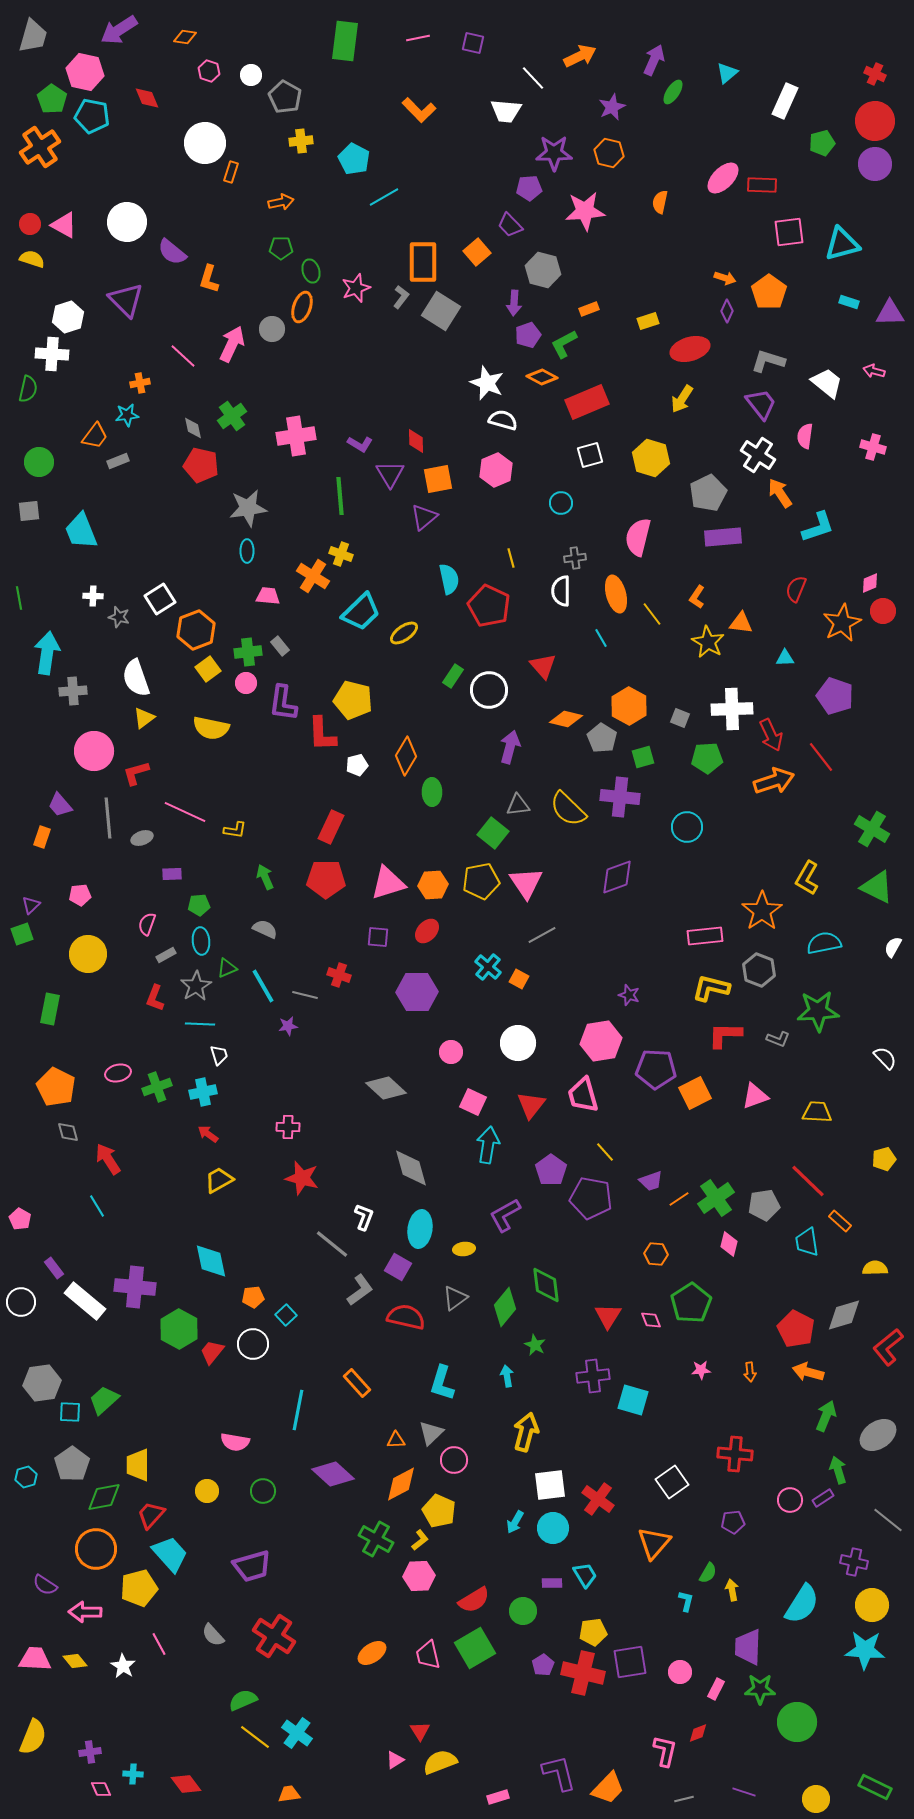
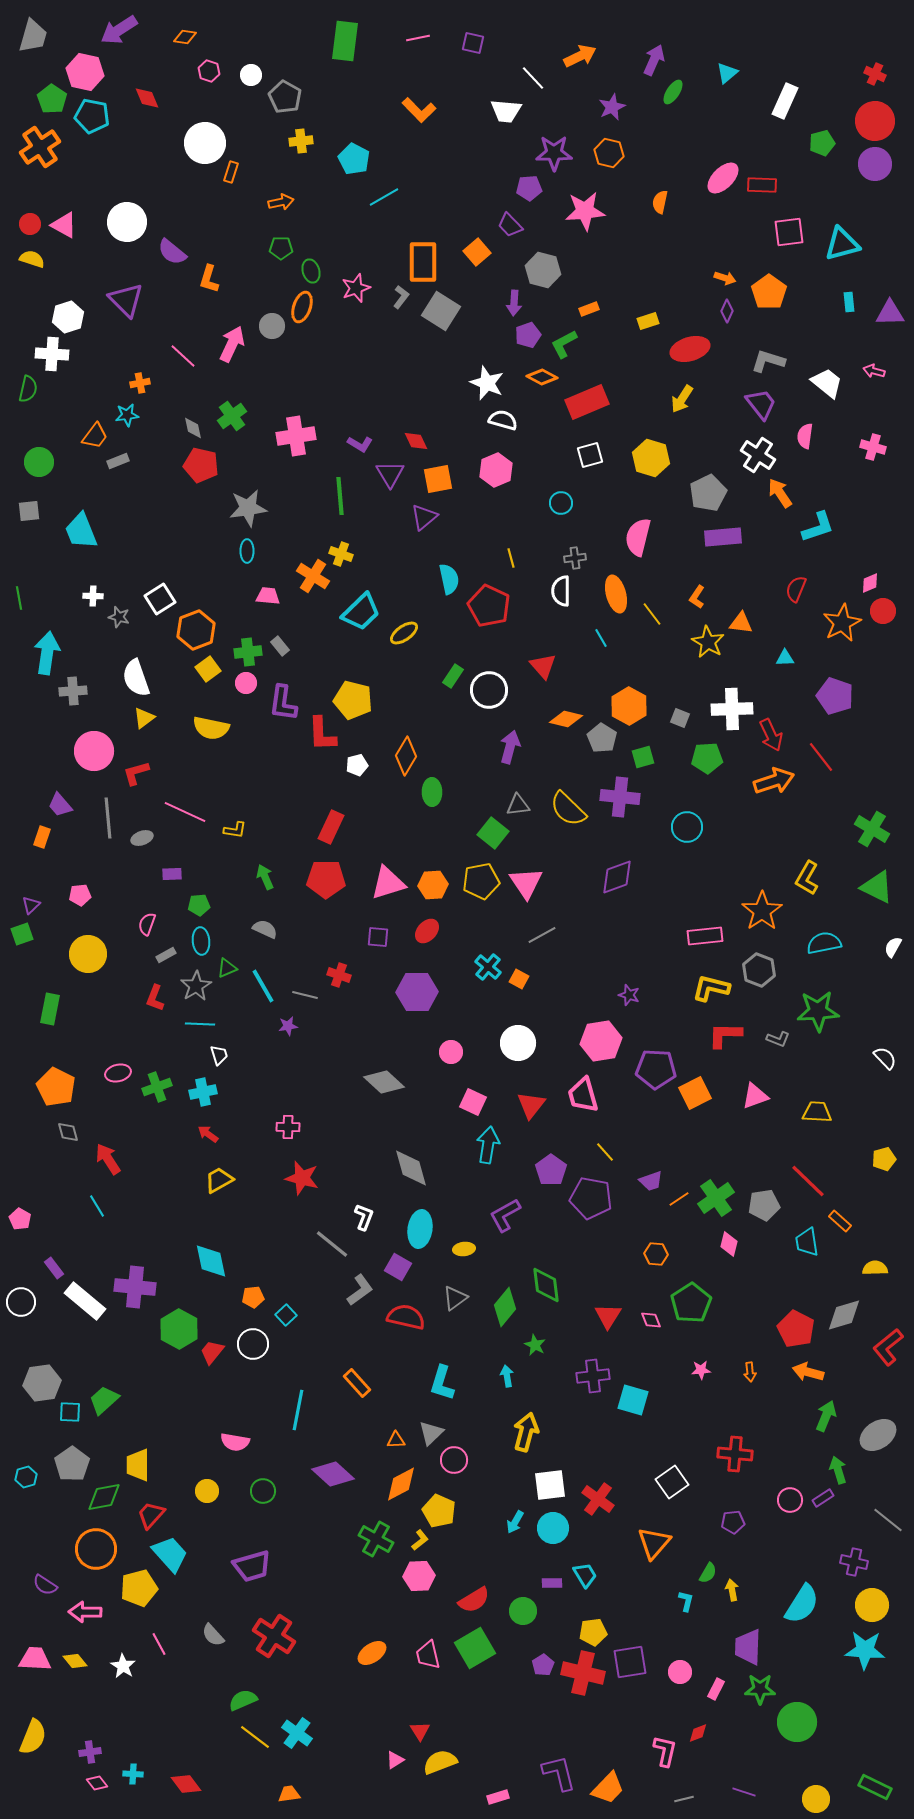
cyan rectangle at (849, 302): rotated 66 degrees clockwise
gray circle at (272, 329): moved 3 px up
red diamond at (416, 441): rotated 25 degrees counterclockwise
gray diamond at (386, 1088): moved 2 px left, 6 px up
pink diamond at (101, 1789): moved 4 px left, 6 px up; rotated 15 degrees counterclockwise
